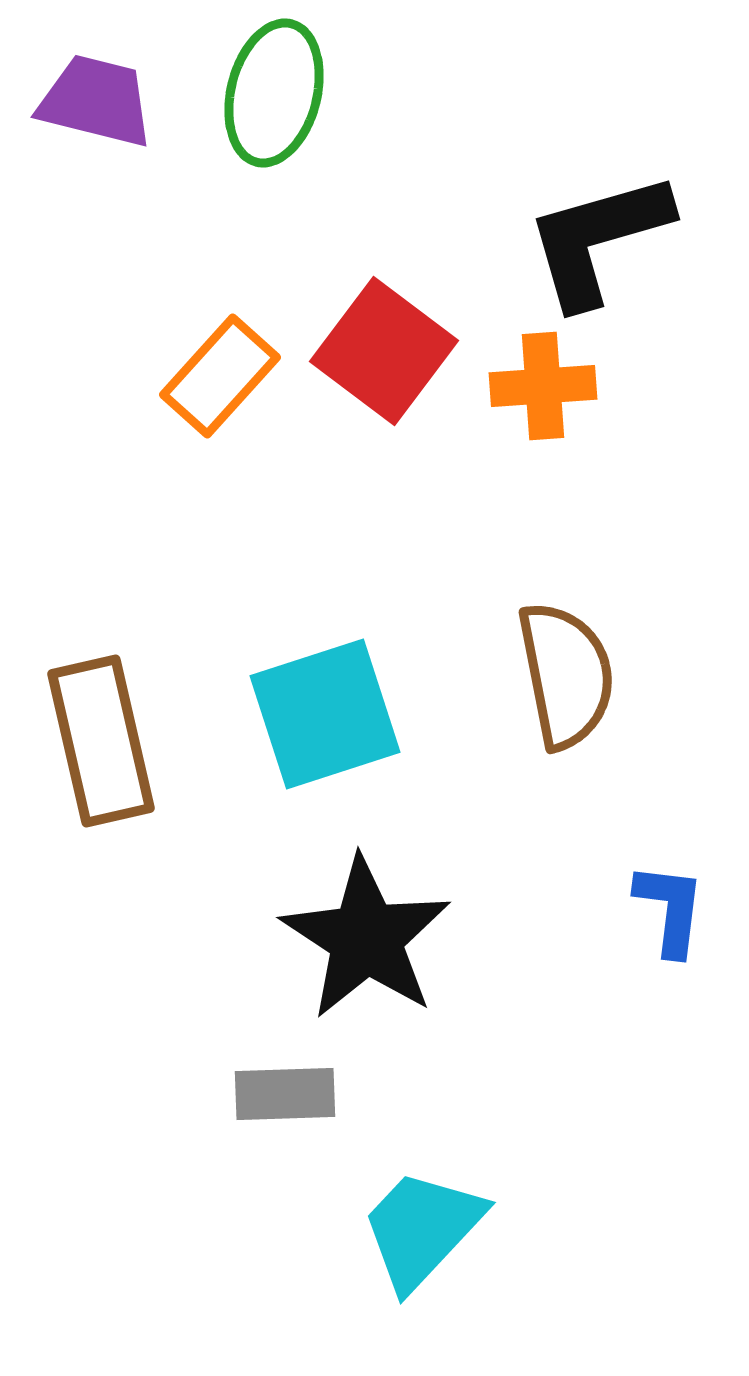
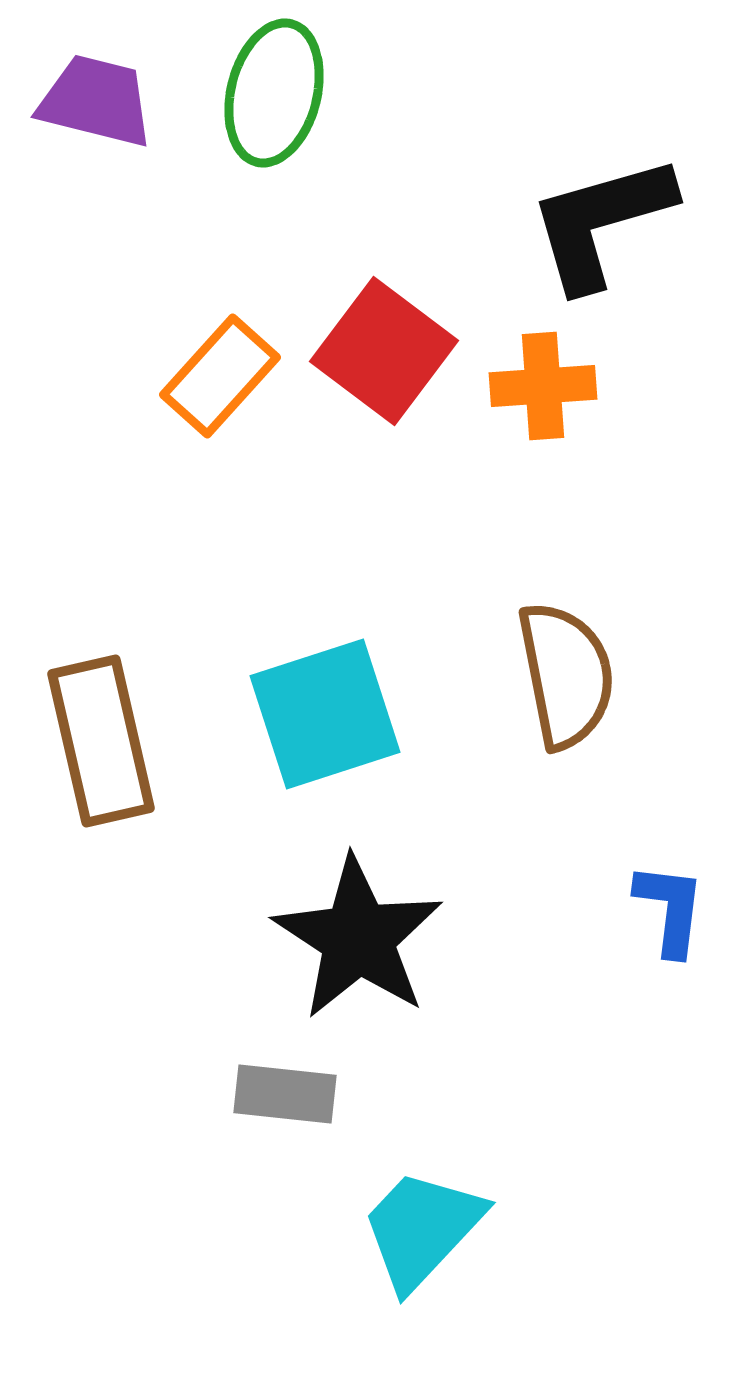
black L-shape: moved 3 px right, 17 px up
black star: moved 8 px left
gray rectangle: rotated 8 degrees clockwise
